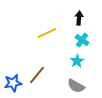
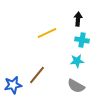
black arrow: moved 1 px left, 1 px down
cyan cross: rotated 24 degrees counterclockwise
cyan star: rotated 24 degrees clockwise
blue star: moved 2 px down
